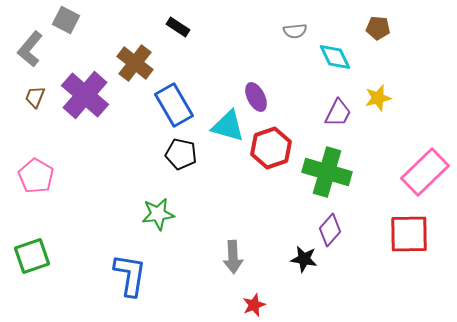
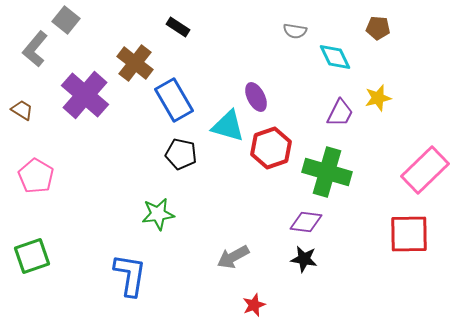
gray square: rotated 12 degrees clockwise
gray semicircle: rotated 15 degrees clockwise
gray L-shape: moved 5 px right
brown trapezoid: moved 13 px left, 13 px down; rotated 100 degrees clockwise
blue rectangle: moved 5 px up
purple trapezoid: moved 2 px right
pink rectangle: moved 2 px up
purple diamond: moved 24 px left, 8 px up; rotated 56 degrees clockwise
gray arrow: rotated 64 degrees clockwise
